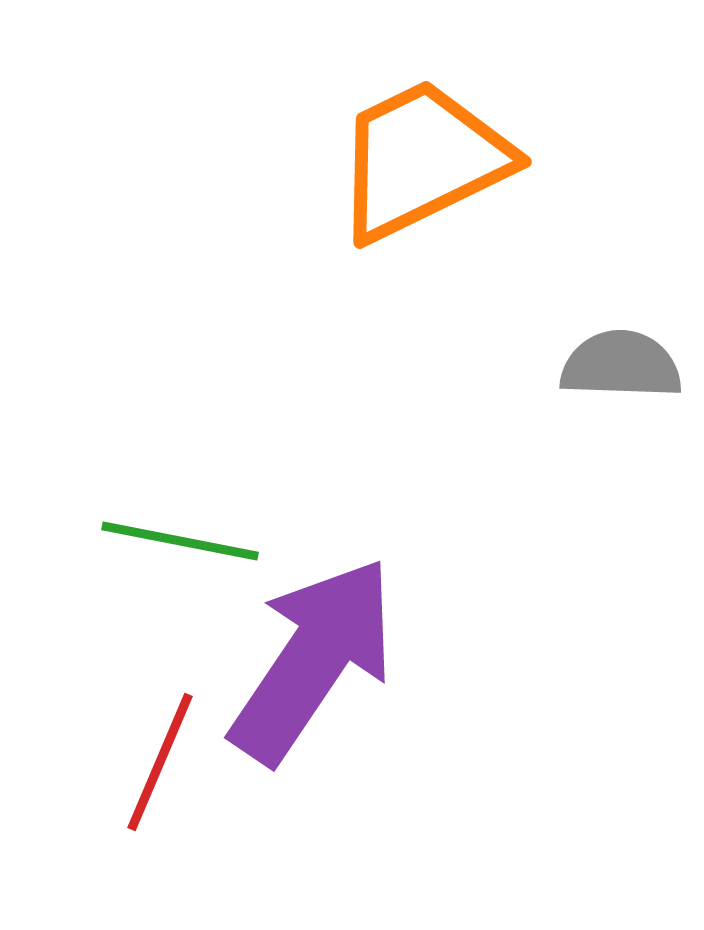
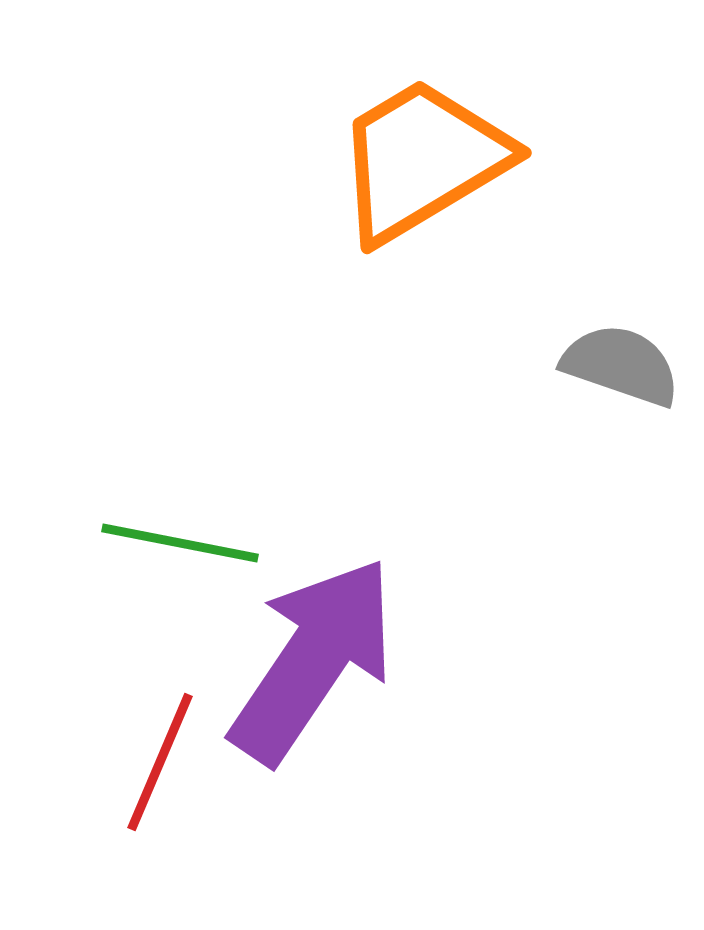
orange trapezoid: rotated 5 degrees counterclockwise
gray semicircle: rotated 17 degrees clockwise
green line: moved 2 px down
